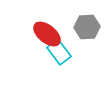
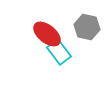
gray hexagon: rotated 15 degrees clockwise
